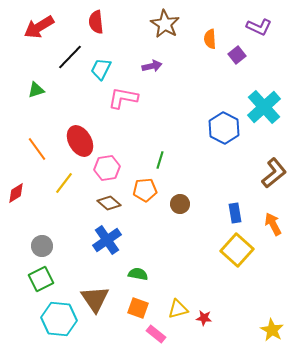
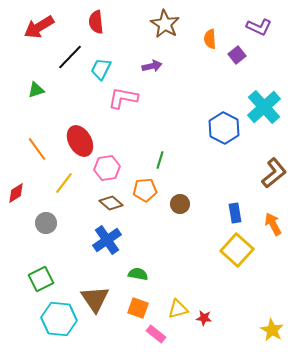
brown diamond: moved 2 px right
gray circle: moved 4 px right, 23 px up
